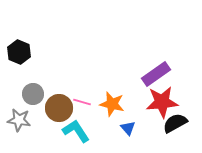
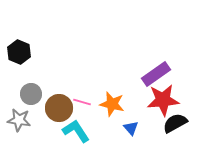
gray circle: moved 2 px left
red star: moved 1 px right, 2 px up
blue triangle: moved 3 px right
